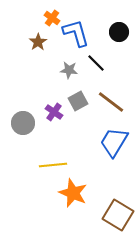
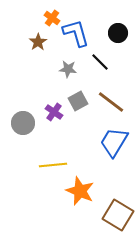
black circle: moved 1 px left, 1 px down
black line: moved 4 px right, 1 px up
gray star: moved 1 px left, 1 px up
orange star: moved 7 px right, 2 px up
